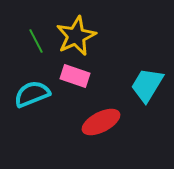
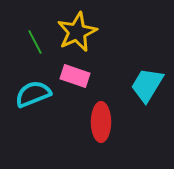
yellow star: moved 1 px right, 4 px up
green line: moved 1 px left, 1 px down
cyan semicircle: moved 1 px right
red ellipse: rotated 63 degrees counterclockwise
